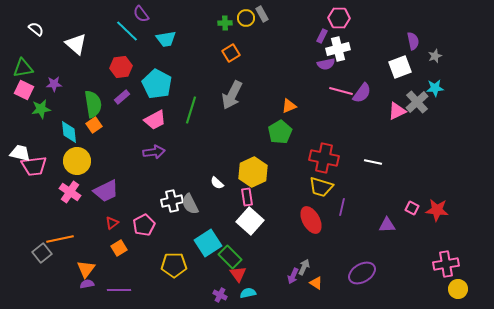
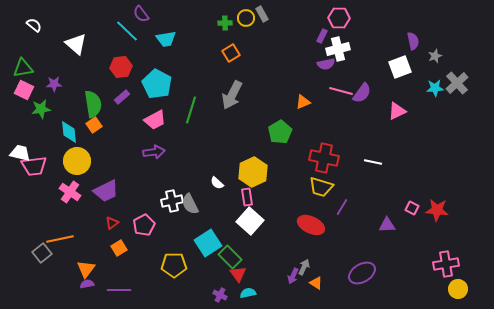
white semicircle at (36, 29): moved 2 px left, 4 px up
gray cross at (417, 102): moved 40 px right, 19 px up
orange triangle at (289, 106): moved 14 px right, 4 px up
purple line at (342, 207): rotated 18 degrees clockwise
red ellipse at (311, 220): moved 5 px down; rotated 36 degrees counterclockwise
